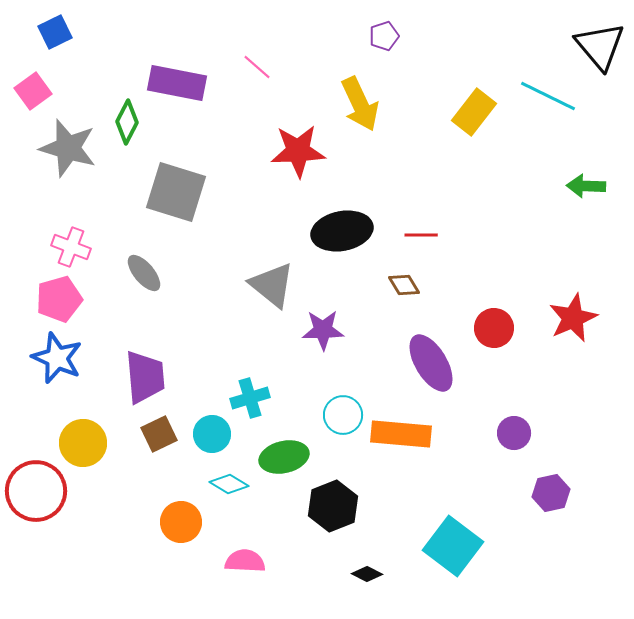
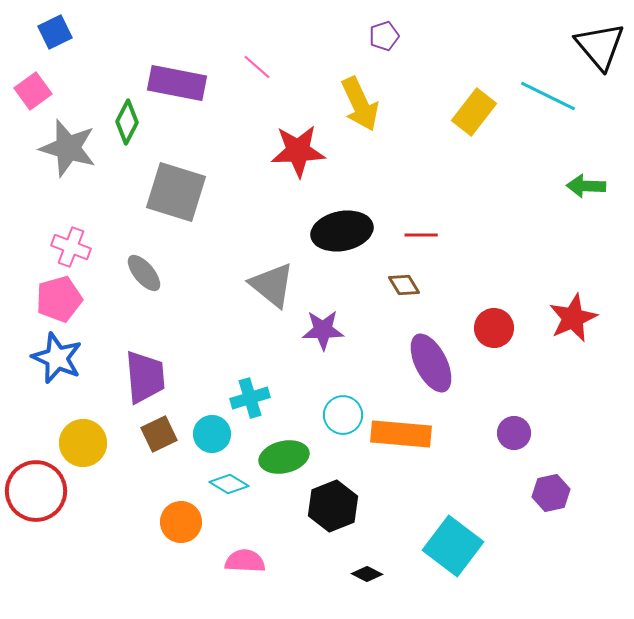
purple ellipse at (431, 363): rotated 4 degrees clockwise
